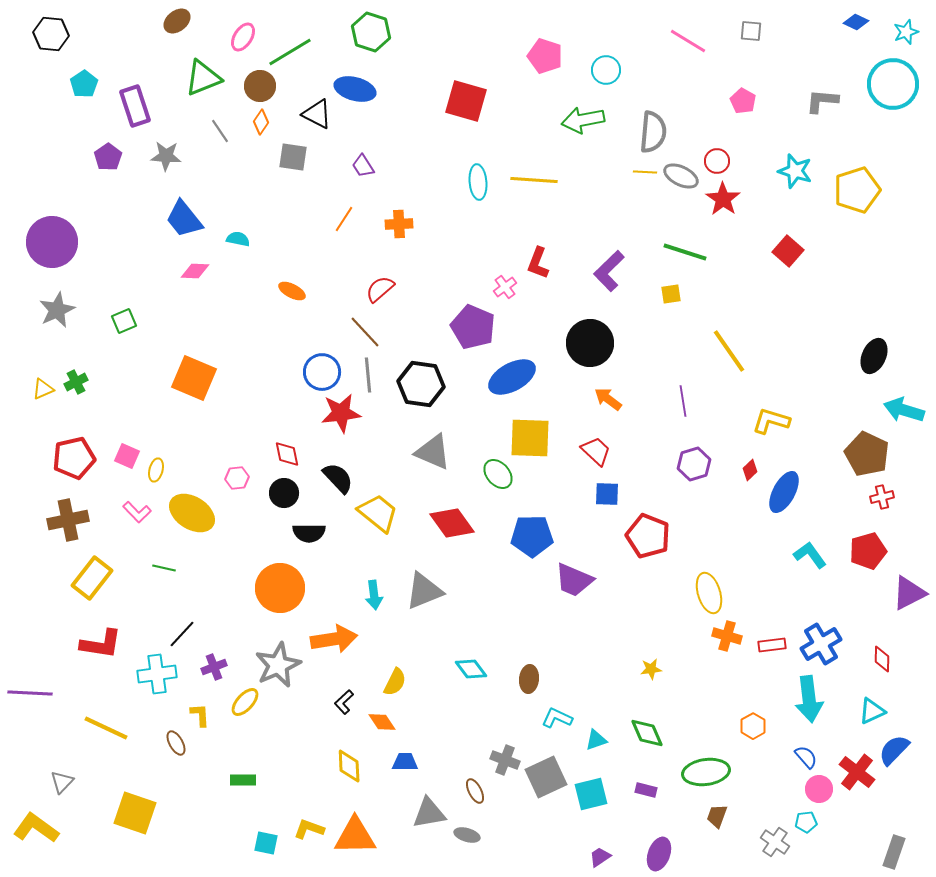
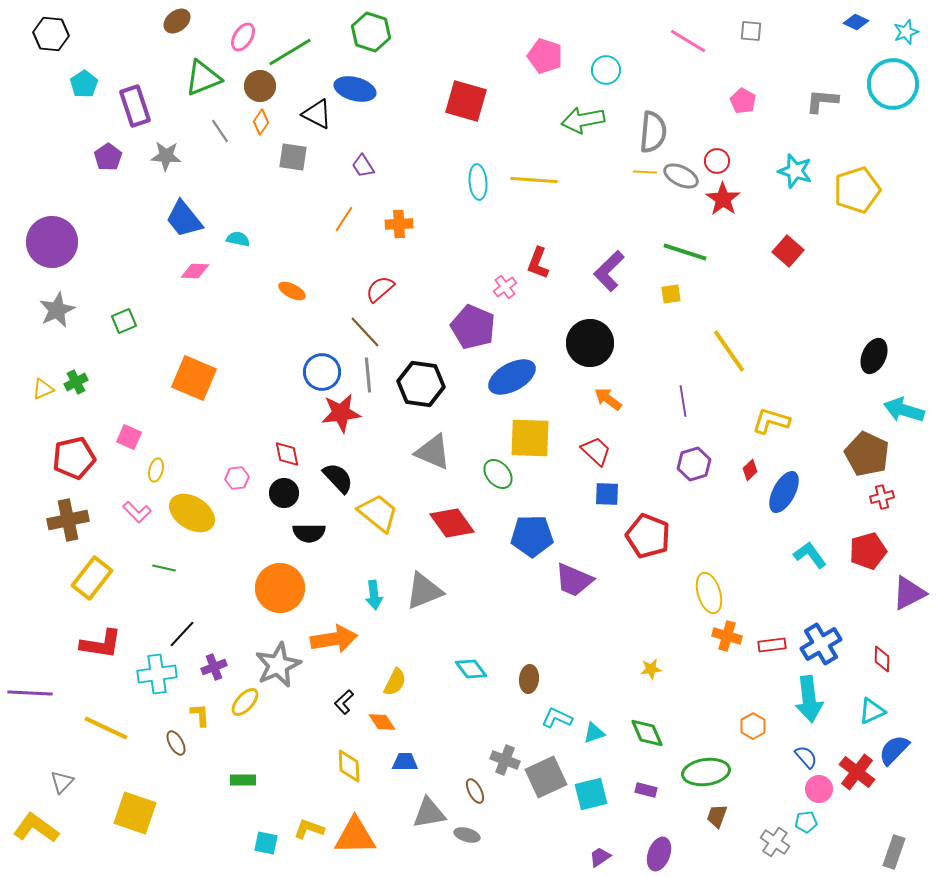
pink square at (127, 456): moved 2 px right, 19 px up
cyan triangle at (596, 740): moved 2 px left, 7 px up
